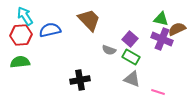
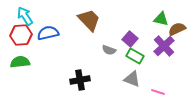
blue semicircle: moved 2 px left, 3 px down
purple cross: moved 2 px right, 7 px down; rotated 25 degrees clockwise
green rectangle: moved 4 px right, 1 px up
